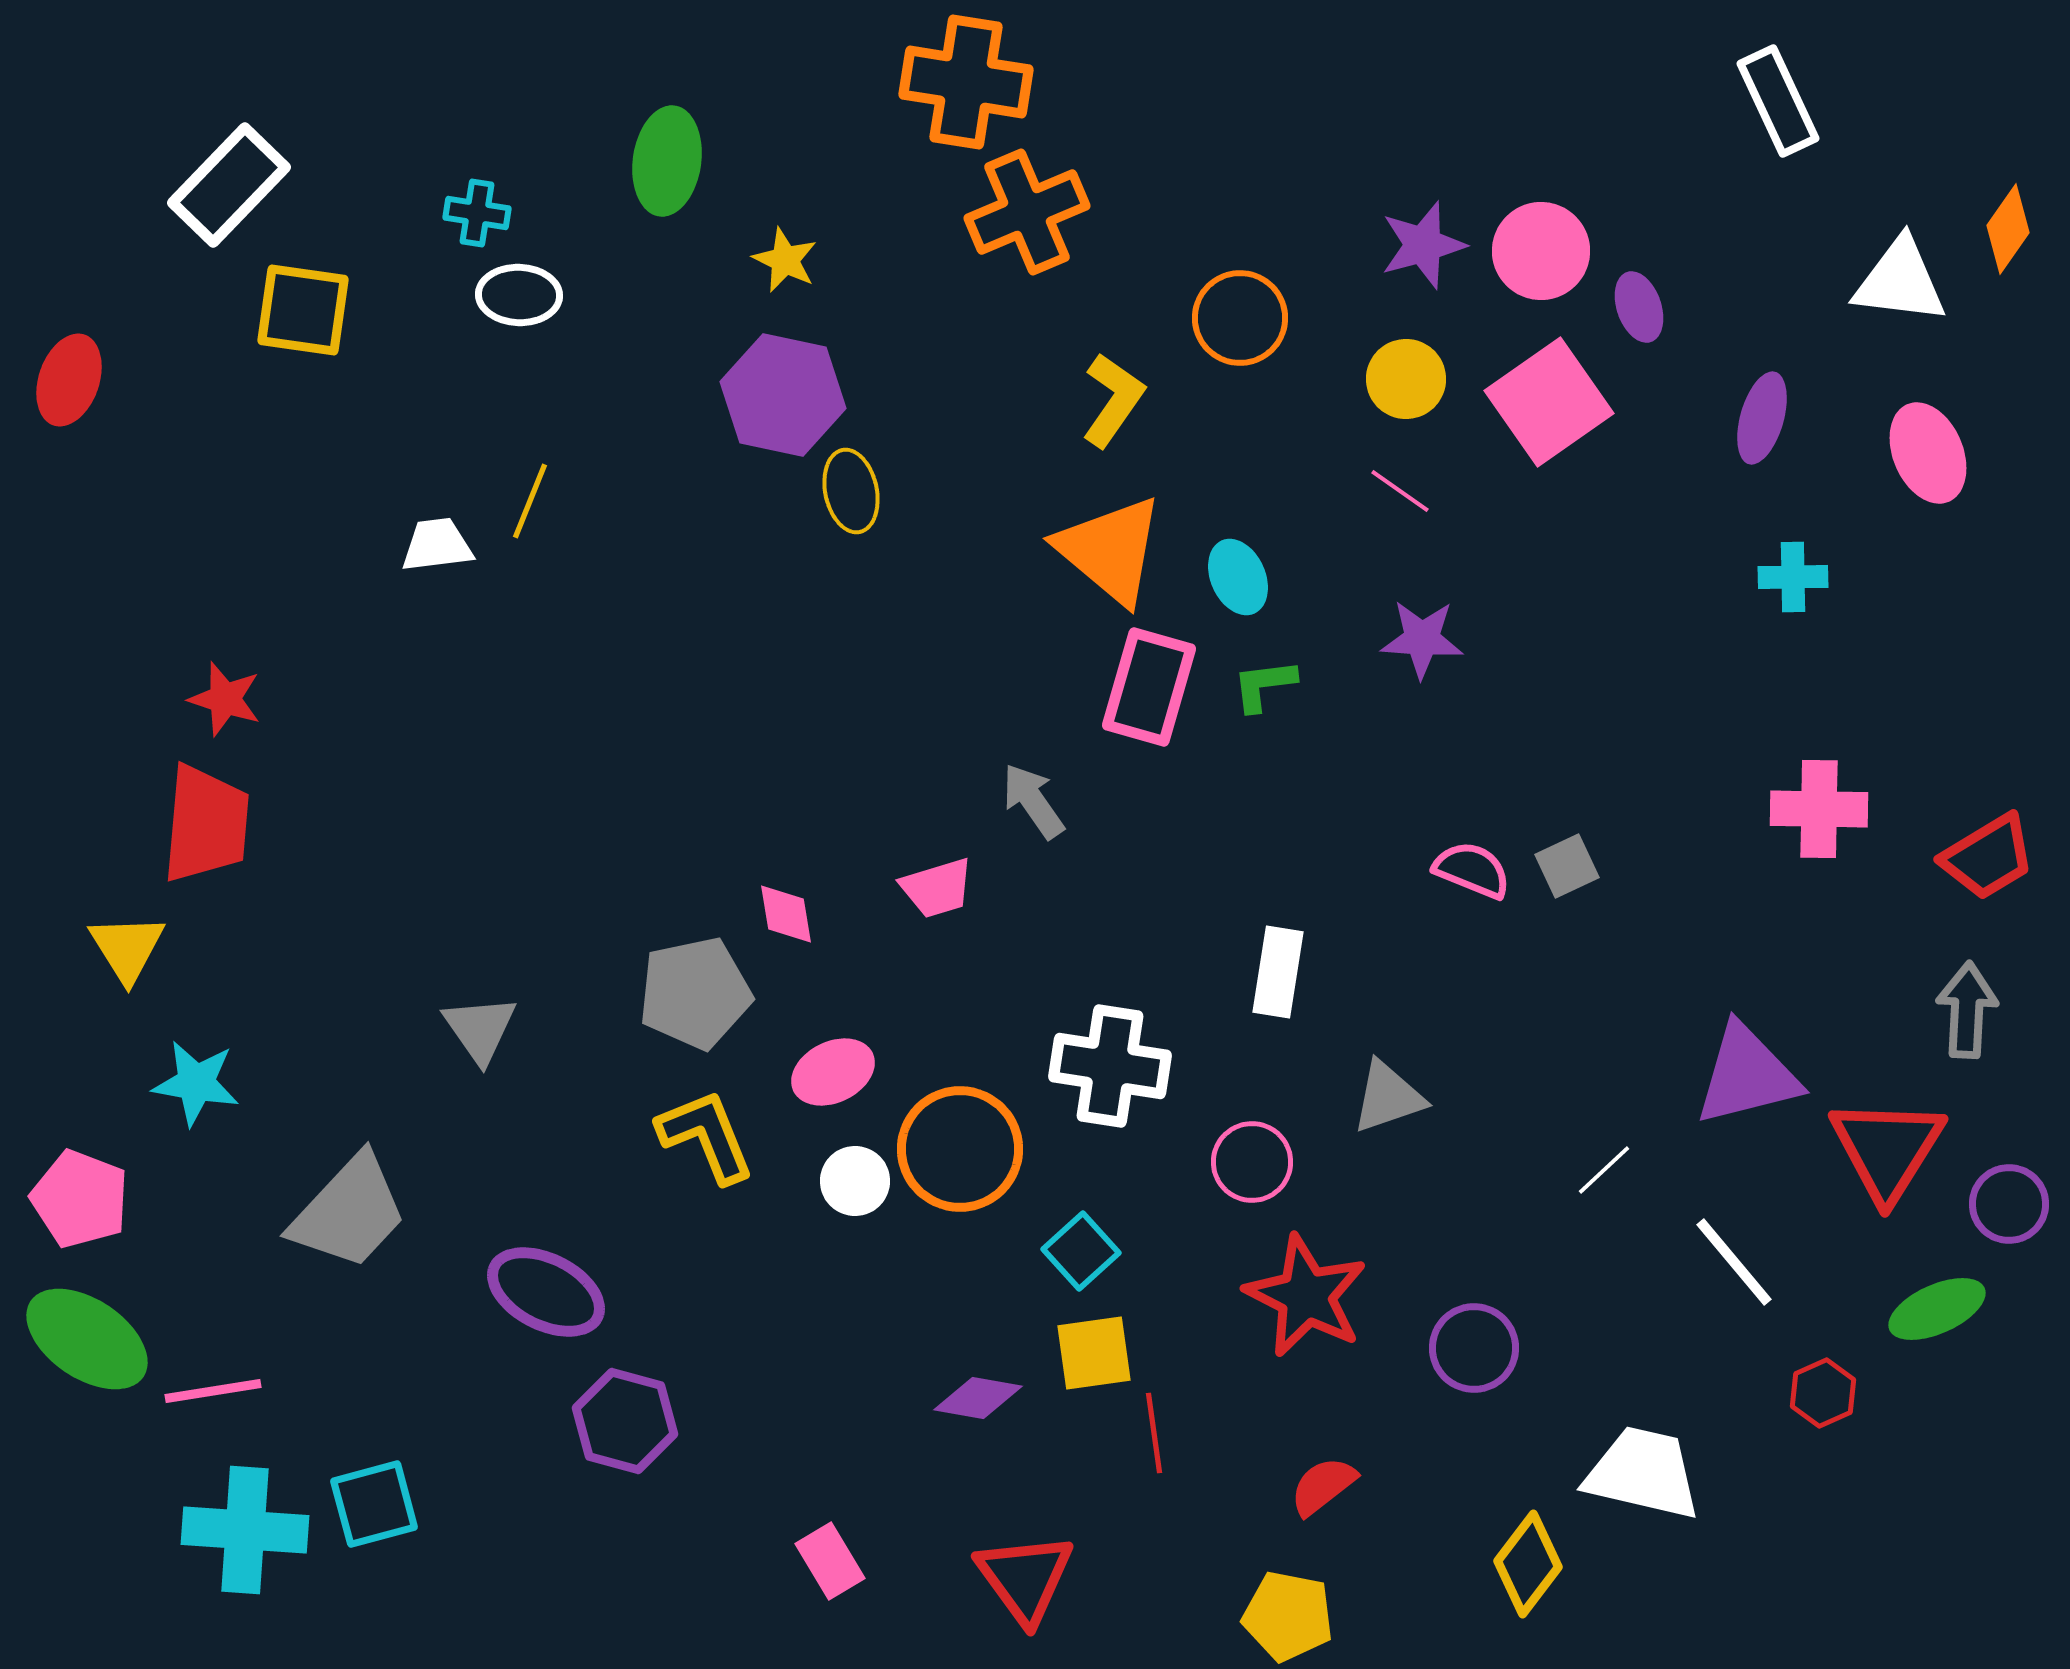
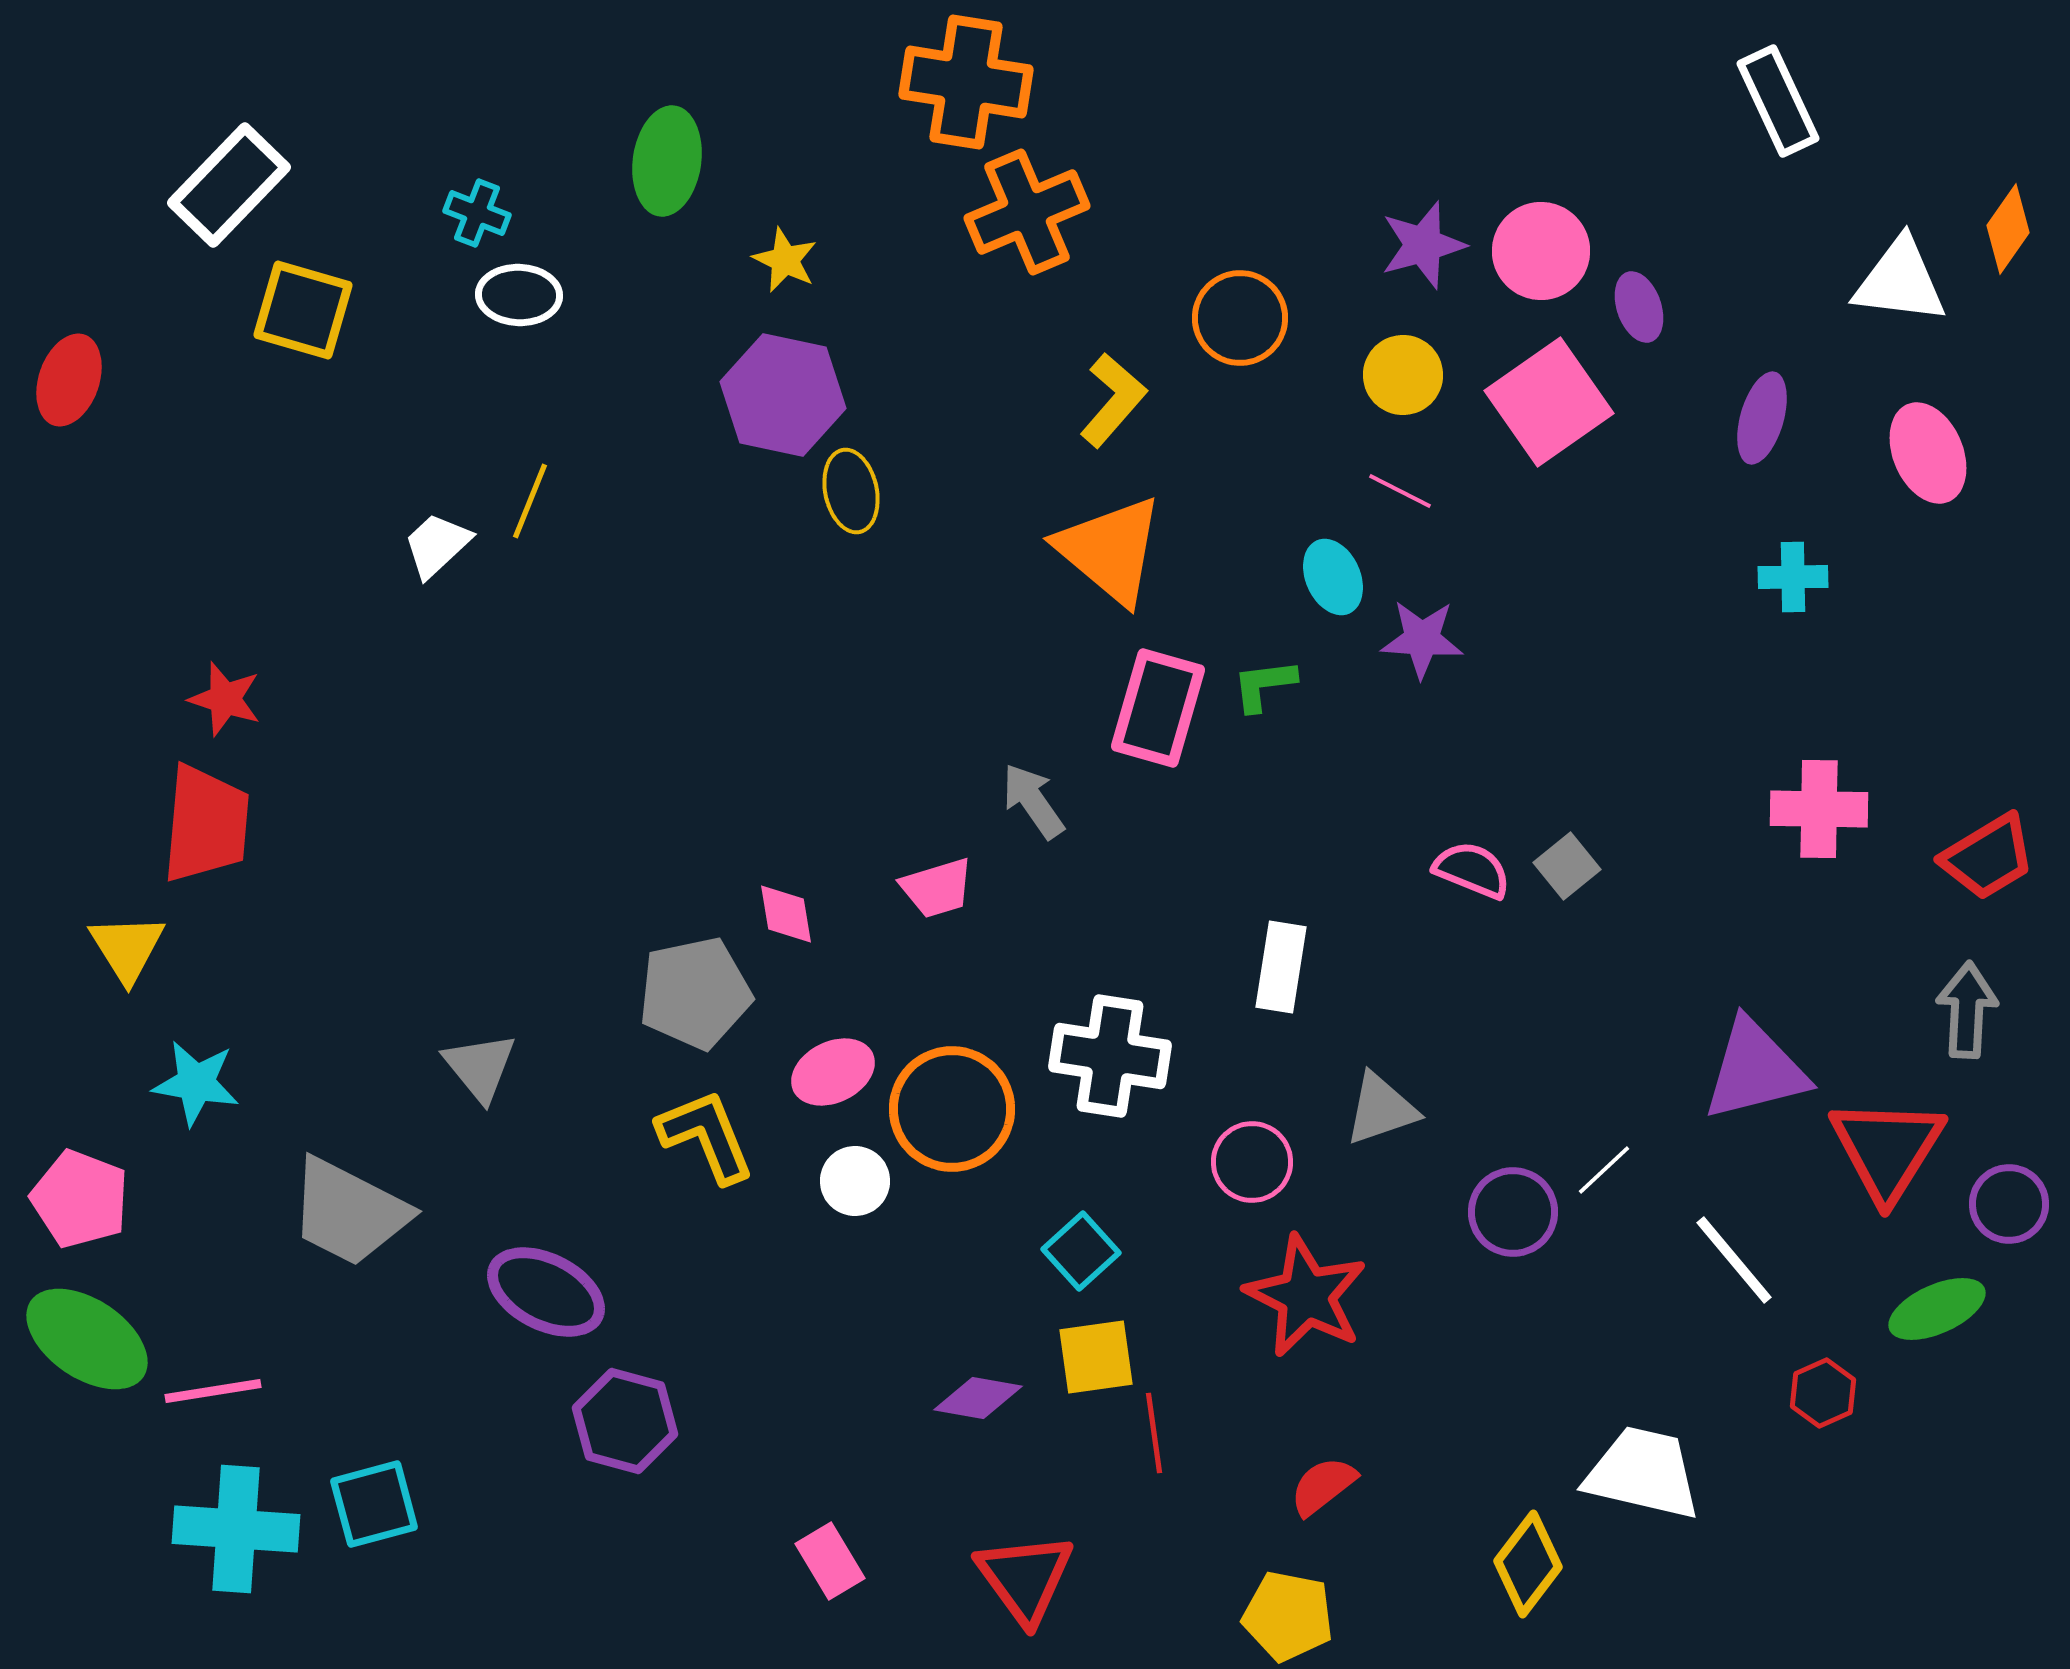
cyan cross at (477, 213): rotated 12 degrees clockwise
yellow square at (303, 310): rotated 8 degrees clockwise
yellow circle at (1406, 379): moved 3 px left, 4 px up
yellow L-shape at (1113, 400): rotated 6 degrees clockwise
pink line at (1400, 491): rotated 8 degrees counterclockwise
white trapezoid at (437, 545): rotated 36 degrees counterclockwise
cyan ellipse at (1238, 577): moved 95 px right
pink rectangle at (1149, 687): moved 9 px right, 21 px down
gray square at (1567, 866): rotated 14 degrees counterclockwise
white rectangle at (1278, 972): moved 3 px right, 5 px up
gray triangle at (480, 1029): moved 38 px down; rotated 4 degrees counterclockwise
white cross at (1110, 1066): moved 10 px up
purple triangle at (1747, 1075): moved 8 px right, 5 px up
gray triangle at (1388, 1097): moved 7 px left, 12 px down
orange circle at (960, 1149): moved 8 px left, 40 px up
gray trapezoid at (349, 1212): rotated 74 degrees clockwise
white line at (1734, 1262): moved 2 px up
purple circle at (1474, 1348): moved 39 px right, 136 px up
yellow square at (1094, 1353): moved 2 px right, 4 px down
cyan cross at (245, 1530): moved 9 px left, 1 px up
